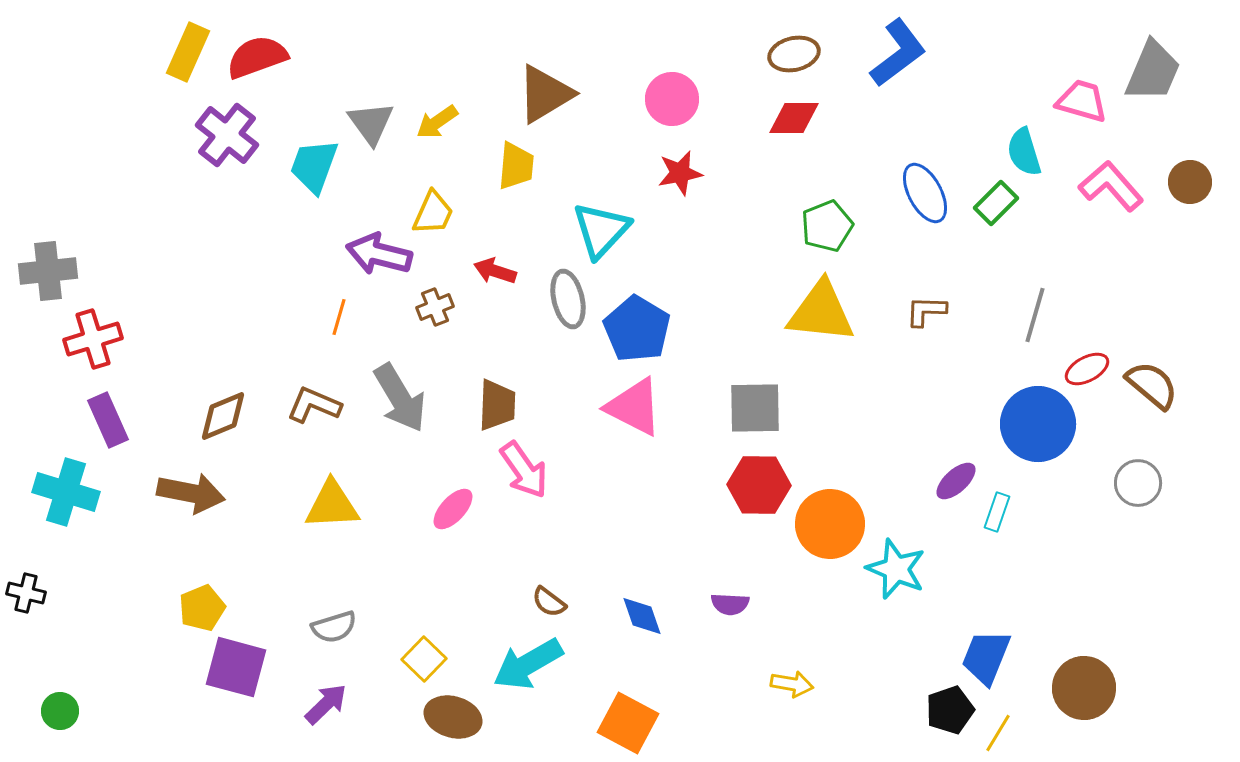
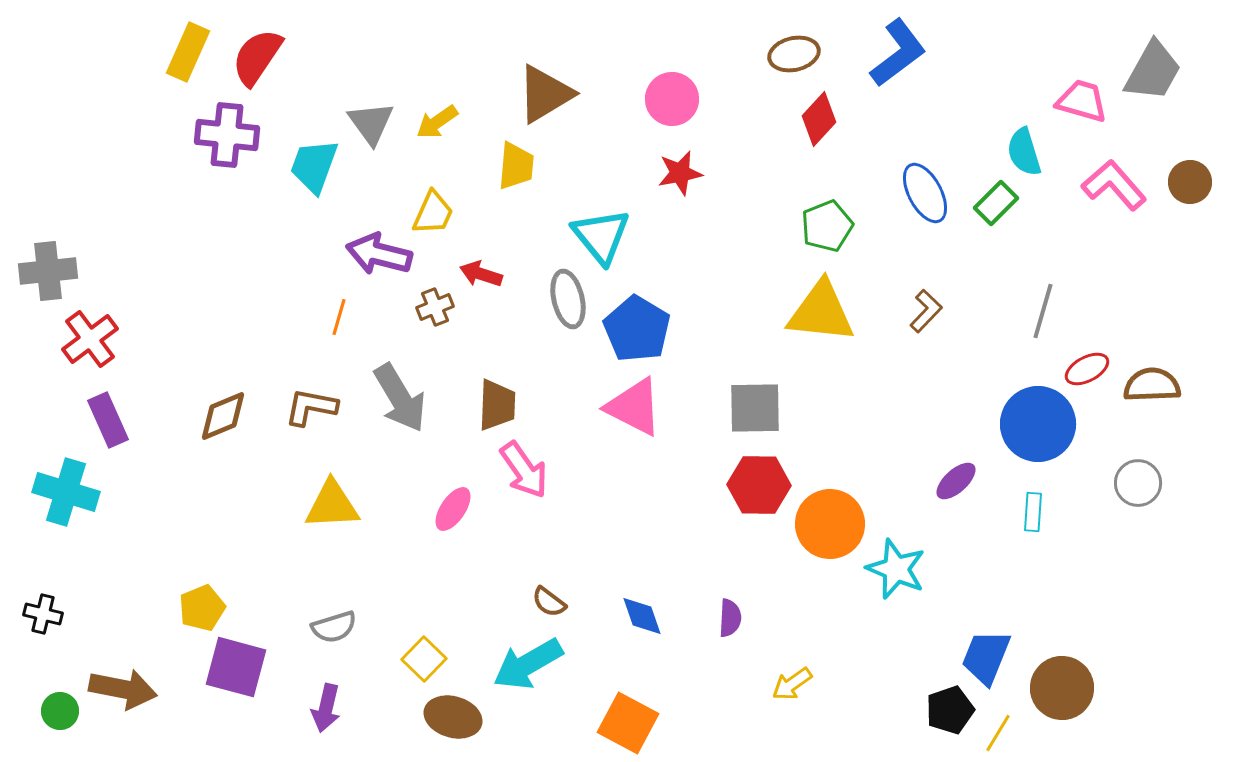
red semicircle at (257, 57): rotated 36 degrees counterclockwise
gray trapezoid at (1153, 71): rotated 6 degrees clockwise
red diamond at (794, 118): moved 25 px right, 1 px down; rotated 48 degrees counterclockwise
purple cross at (227, 135): rotated 32 degrees counterclockwise
pink L-shape at (1111, 186): moved 3 px right, 1 px up
cyan triangle at (601, 230): moved 6 px down; rotated 22 degrees counterclockwise
red arrow at (495, 271): moved 14 px left, 3 px down
brown L-shape at (926, 311): rotated 132 degrees clockwise
gray line at (1035, 315): moved 8 px right, 4 px up
red cross at (93, 339): moved 3 px left; rotated 20 degrees counterclockwise
brown semicircle at (1152, 385): rotated 42 degrees counterclockwise
brown L-shape at (314, 405): moved 3 px left, 2 px down; rotated 12 degrees counterclockwise
brown arrow at (191, 493): moved 68 px left, 196 px down
pink ellipse at (453, 509): rotated 9 degrees counterclockwise
cyan rectangle at (997, 512): moved 36 px right; rotated 15 degrees counterclockwise
black cross at (26, 593): moved 17 px right, 21 px down
purple semicircle at (730, 604): moved 14 px down; rotated 90 degrees counterclockwise
yellow arrow at (792, 684): rotated 135 degrees clockwise
brown circle at (1084, 688): moved 22 px left
purple arrow at (326, 704): moved 4 px down; rotated 147 degrees clockwise
